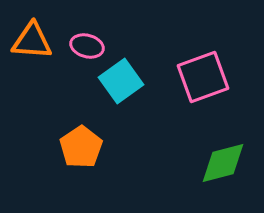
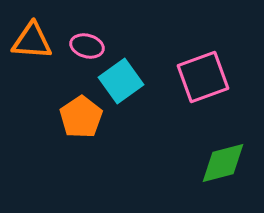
orange pentagon: moved 30 px up
